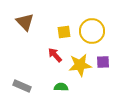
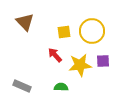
purple square: moved 1 px up
